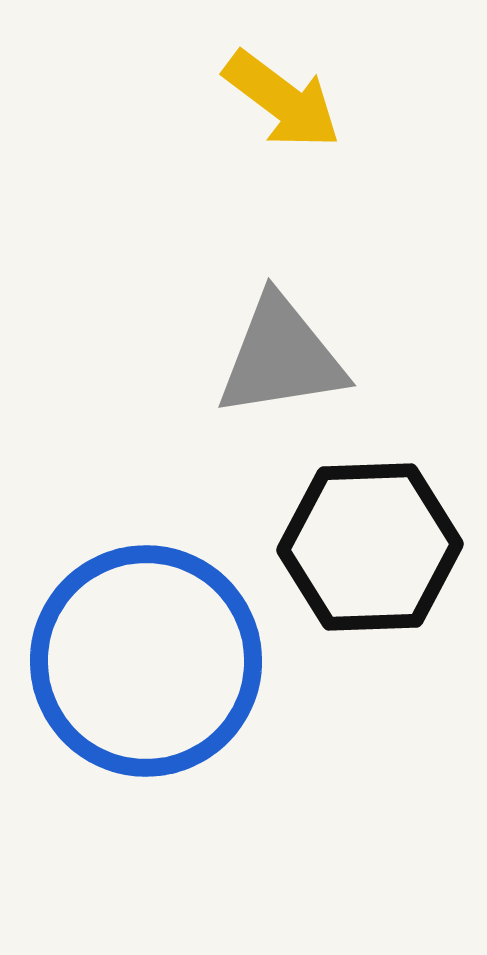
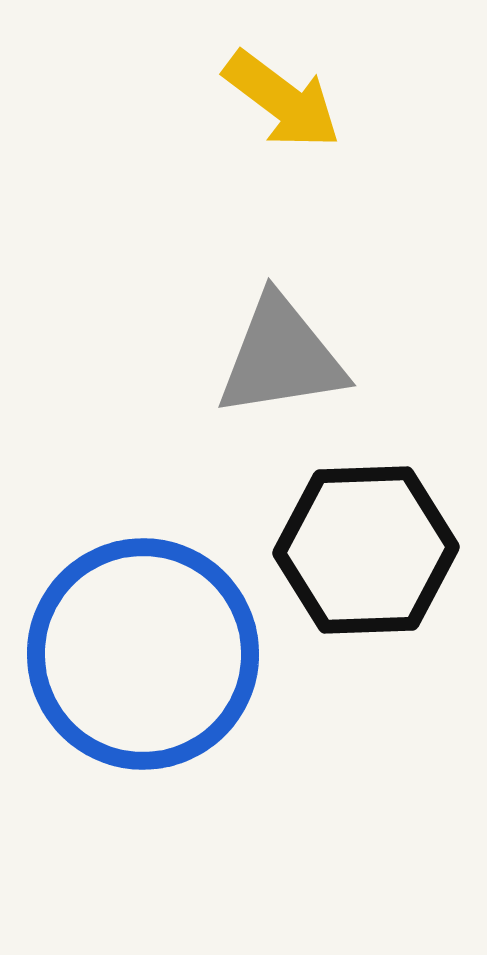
black hexagon: moved 4 px left, 3 px down
blue circle: moved 3 px left, 7 px up
